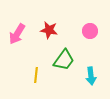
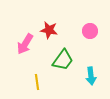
pink arrow: moved 8 px right, 10 px down
green trapezoid: moved 1 px left
yellow line: moved 1 px right, 7 px down; rotated 14 degrees counterclockwise
